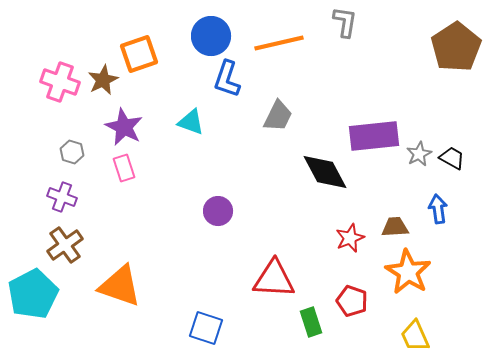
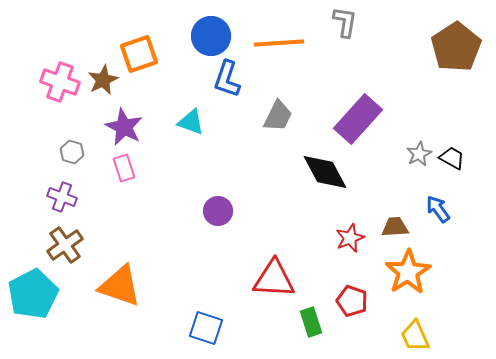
orange line: rotated 9 degrees clockwise
purple rectangle: moved 16 px left, 17 px up; rotated 42 degrees counterclockwise
blue arrow: rotated 28 degrees counterclockwise
orange star: rotated 9 degrees clockwise
